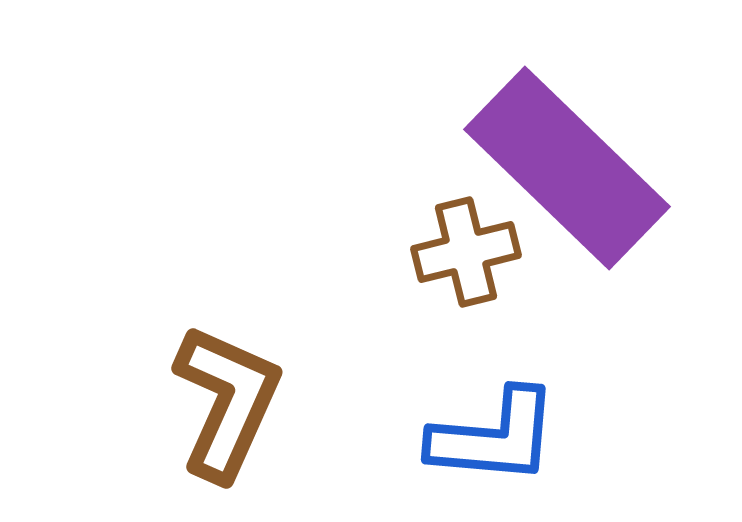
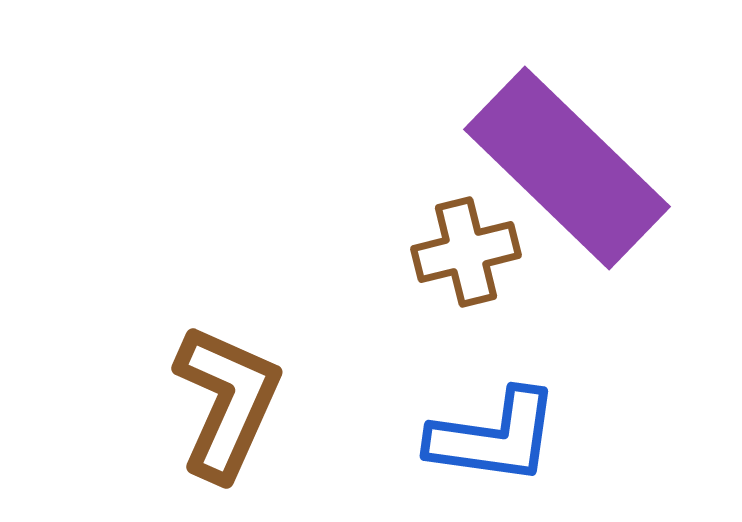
blue L-shape: rotated 3 degrees clockwise
